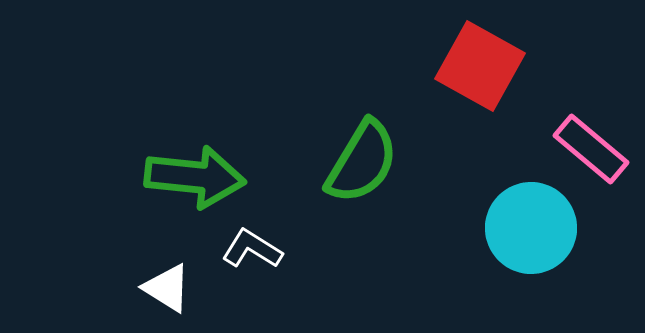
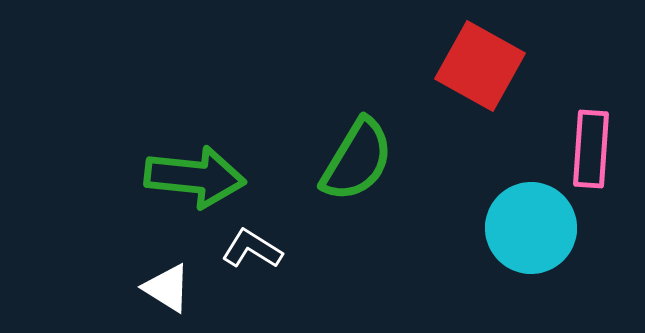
pink rectangle: rotated 54 degrees clockwise
green semicircle: moved 5 px left, 2 px up
